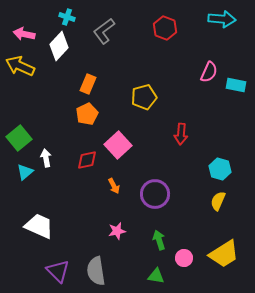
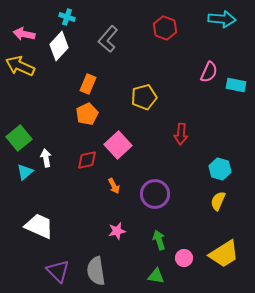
gray L-shape: moved 4 px right, 8 px down; rotated 12 degrees counterclockwise
